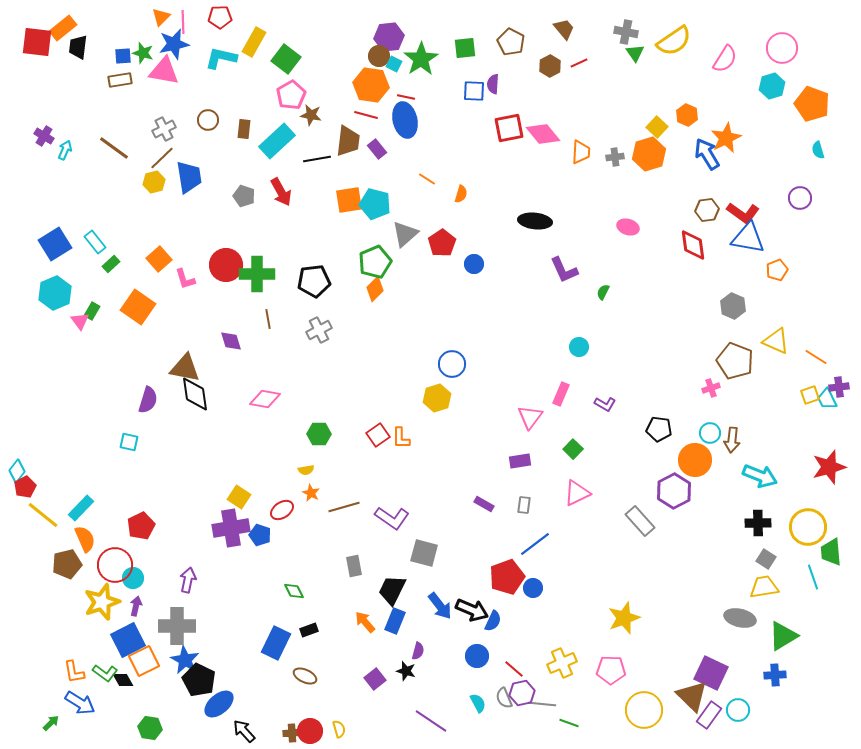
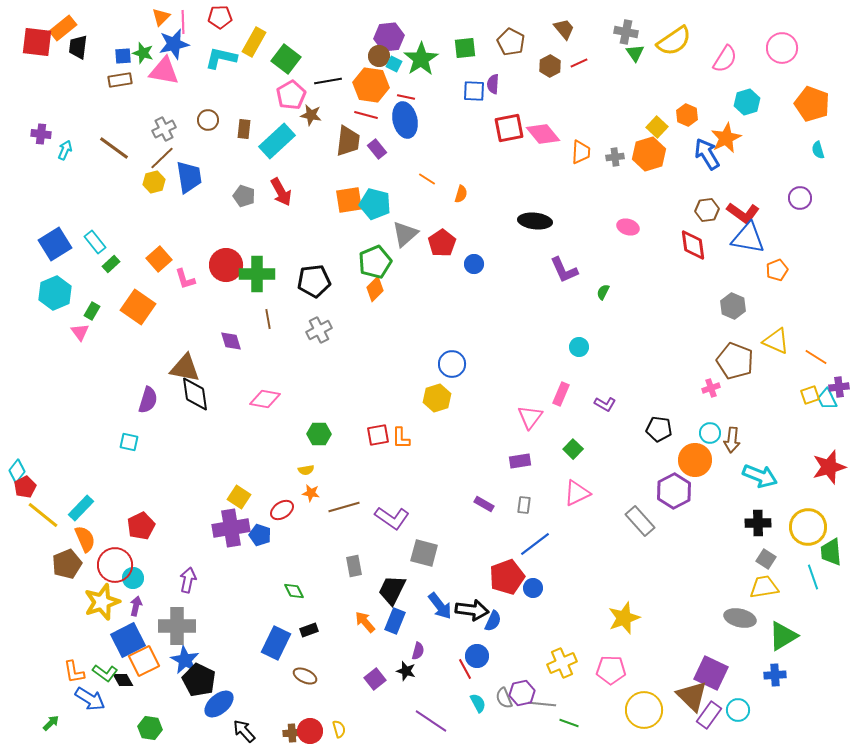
cyan hexagon at (772, 86): moved 25 px left, 16 px down
purple cross at (44, 136): moved 3 px left, 2 px up; rotated 24 degrees counterclockwise
black line at (317, 159): moved 11 px right, 78 px up
pink triangle at (80, 321): moved 11 px down
red square at (378, 435): rotated 25 degrees clockwise
orange star at (311, 493): rotated 18 degrees counterclockwise
brown pentagon at (67, 564): rotated 8 degrees counterclockwise
black arrow at (472, 610): rotated 16 degrees counterclockwise
red line at (514, 669): moved 49 px left; rotated 20 degrees clockwise
blue arrow at (80, 703): moved 10 px right, 4 px up
